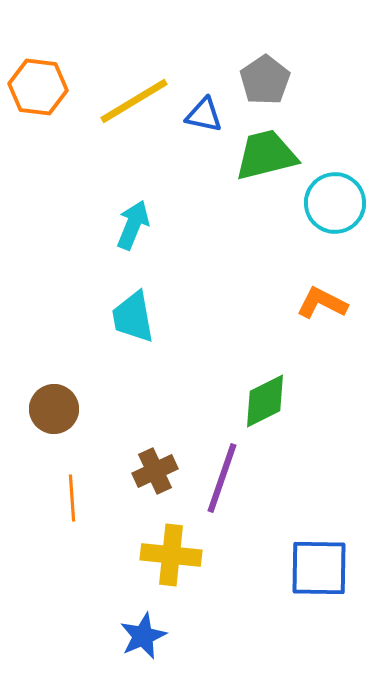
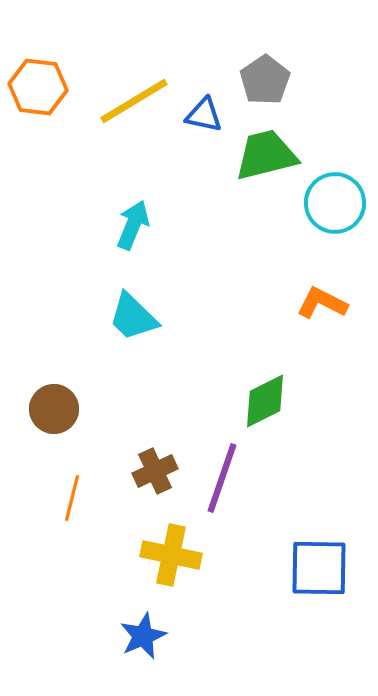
cyan trapezoid: rotated 36 degrees counterclockwise
orange line: rotated 18 degrees clockwise
yellow cross: rotated 6 degrees clockwise
